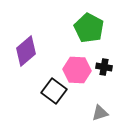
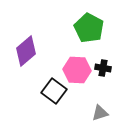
black cross: moved 1 px left, 1 px down
